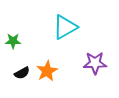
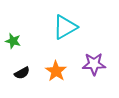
green star: rotated 14 degrees clockwise
purple star: moved 1 px left, 1 px down
orange star: moved 9 px right; rotated 10 degrees counterclockwise
